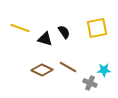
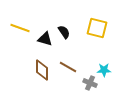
yellow square: rotated 25 degrees clockwise
brown diamond: rotated 65 degrees clockwise
